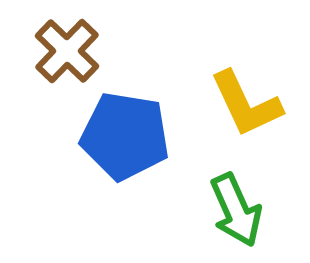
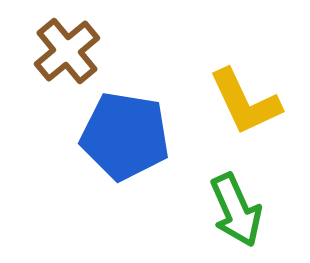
brown cross: rotated 6 degrees clockwise
yellow L-shape: moved 1 px left, 2 px up
